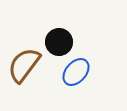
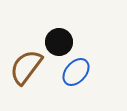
brown semicircle: moved 2 px right, 2 px down
